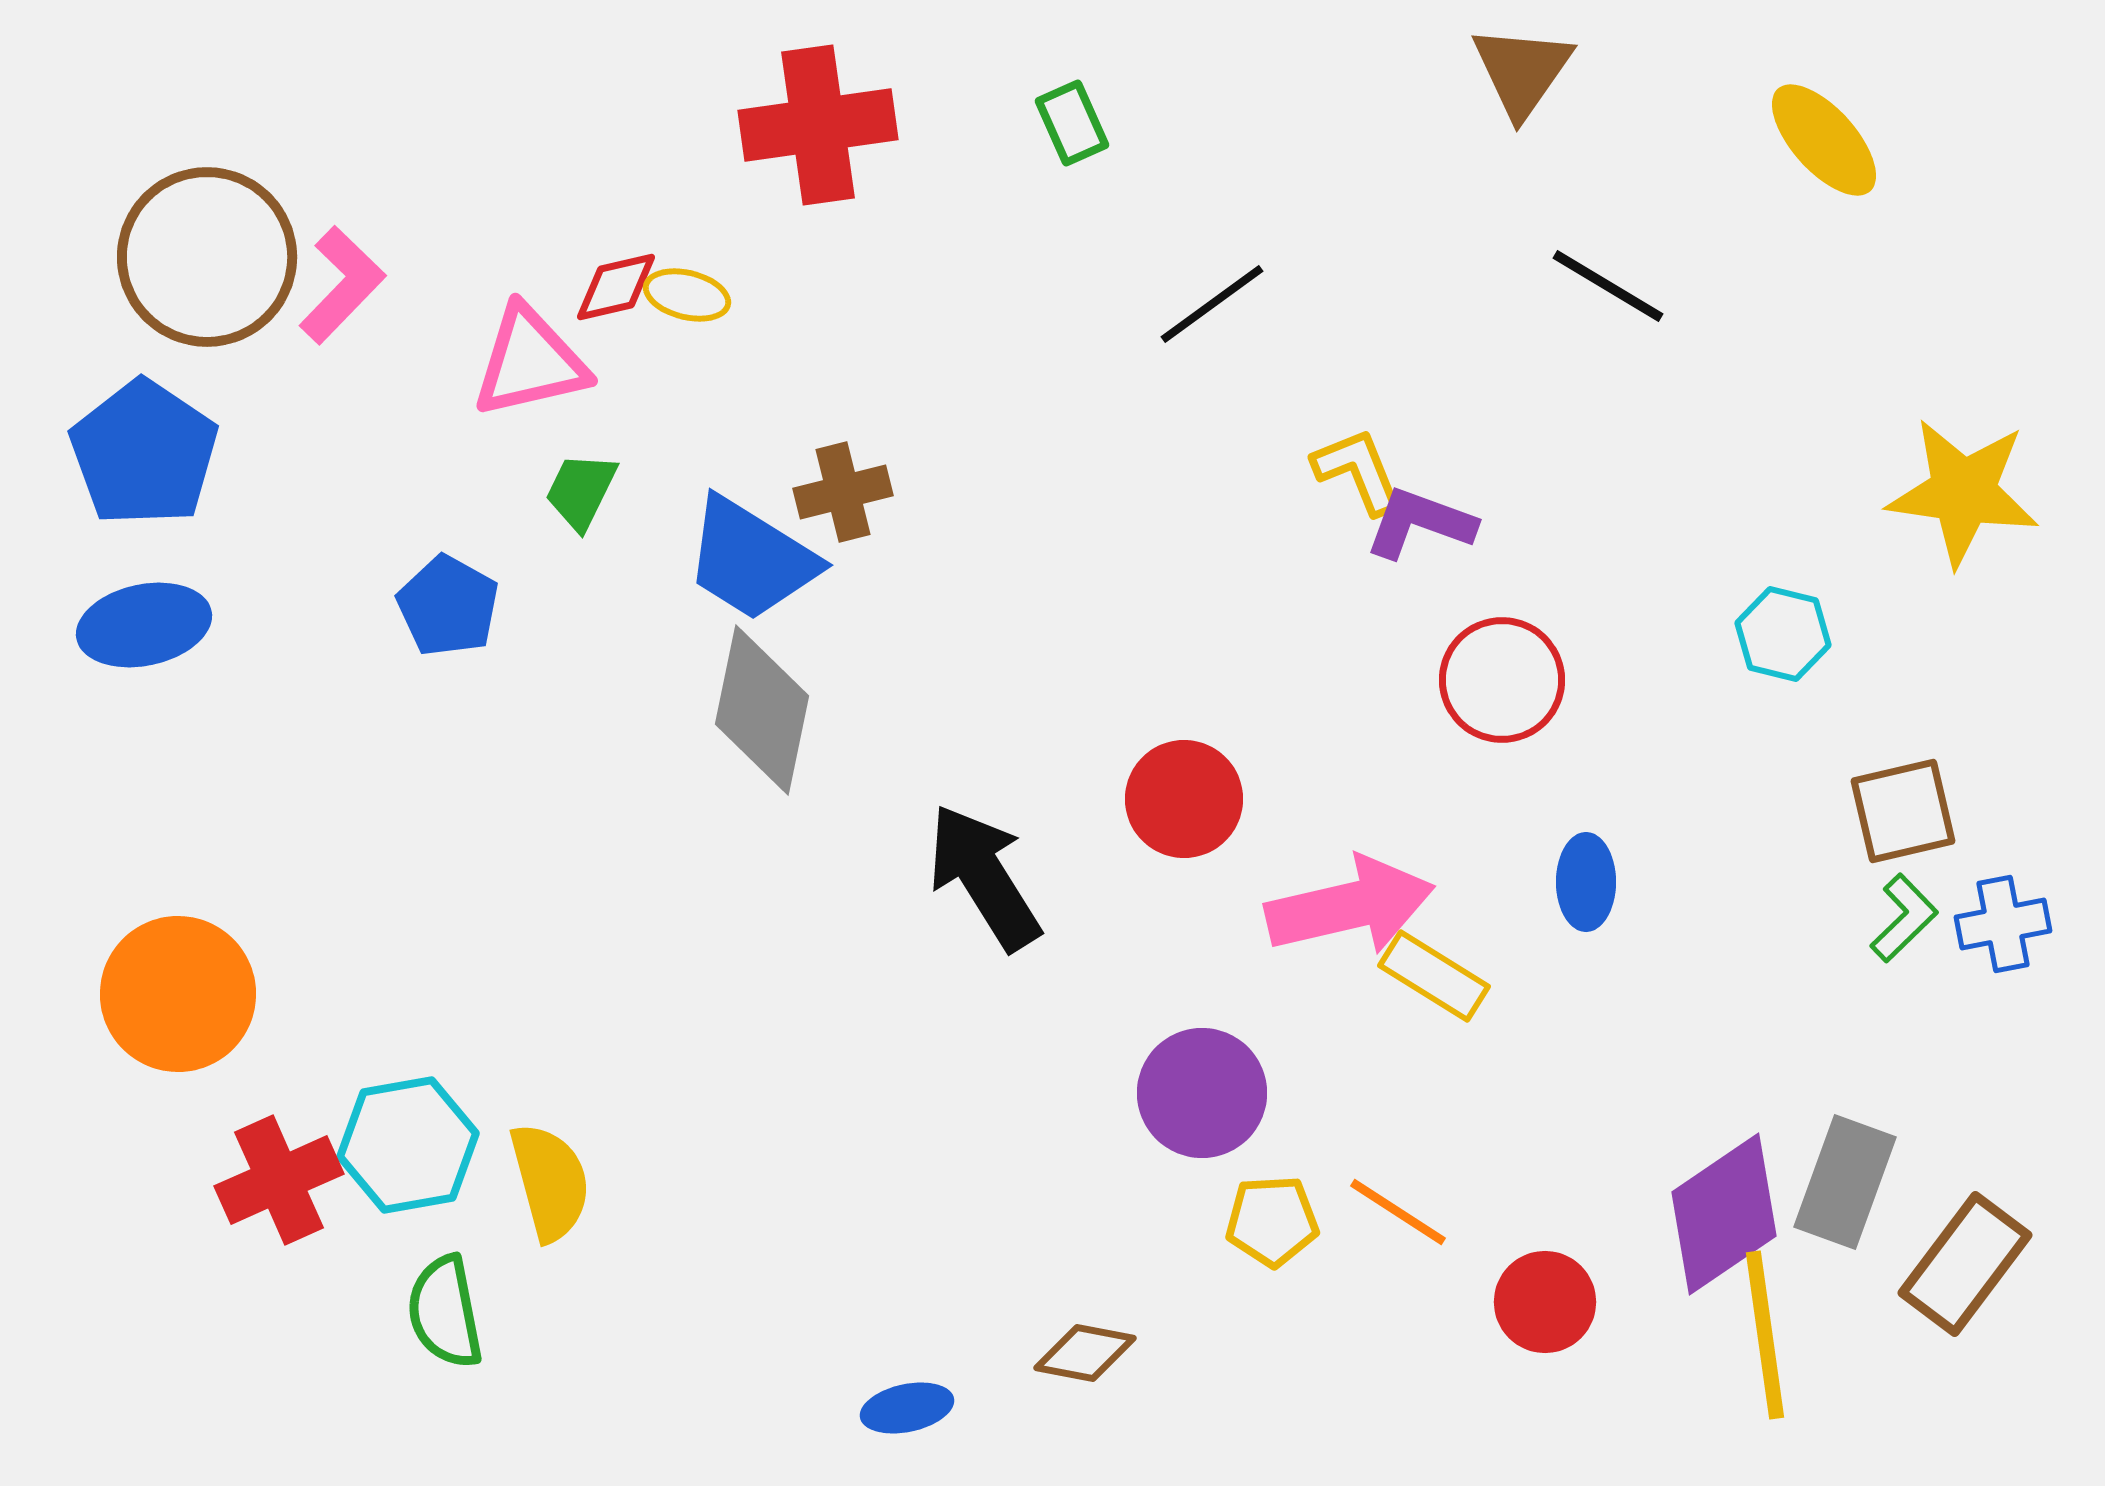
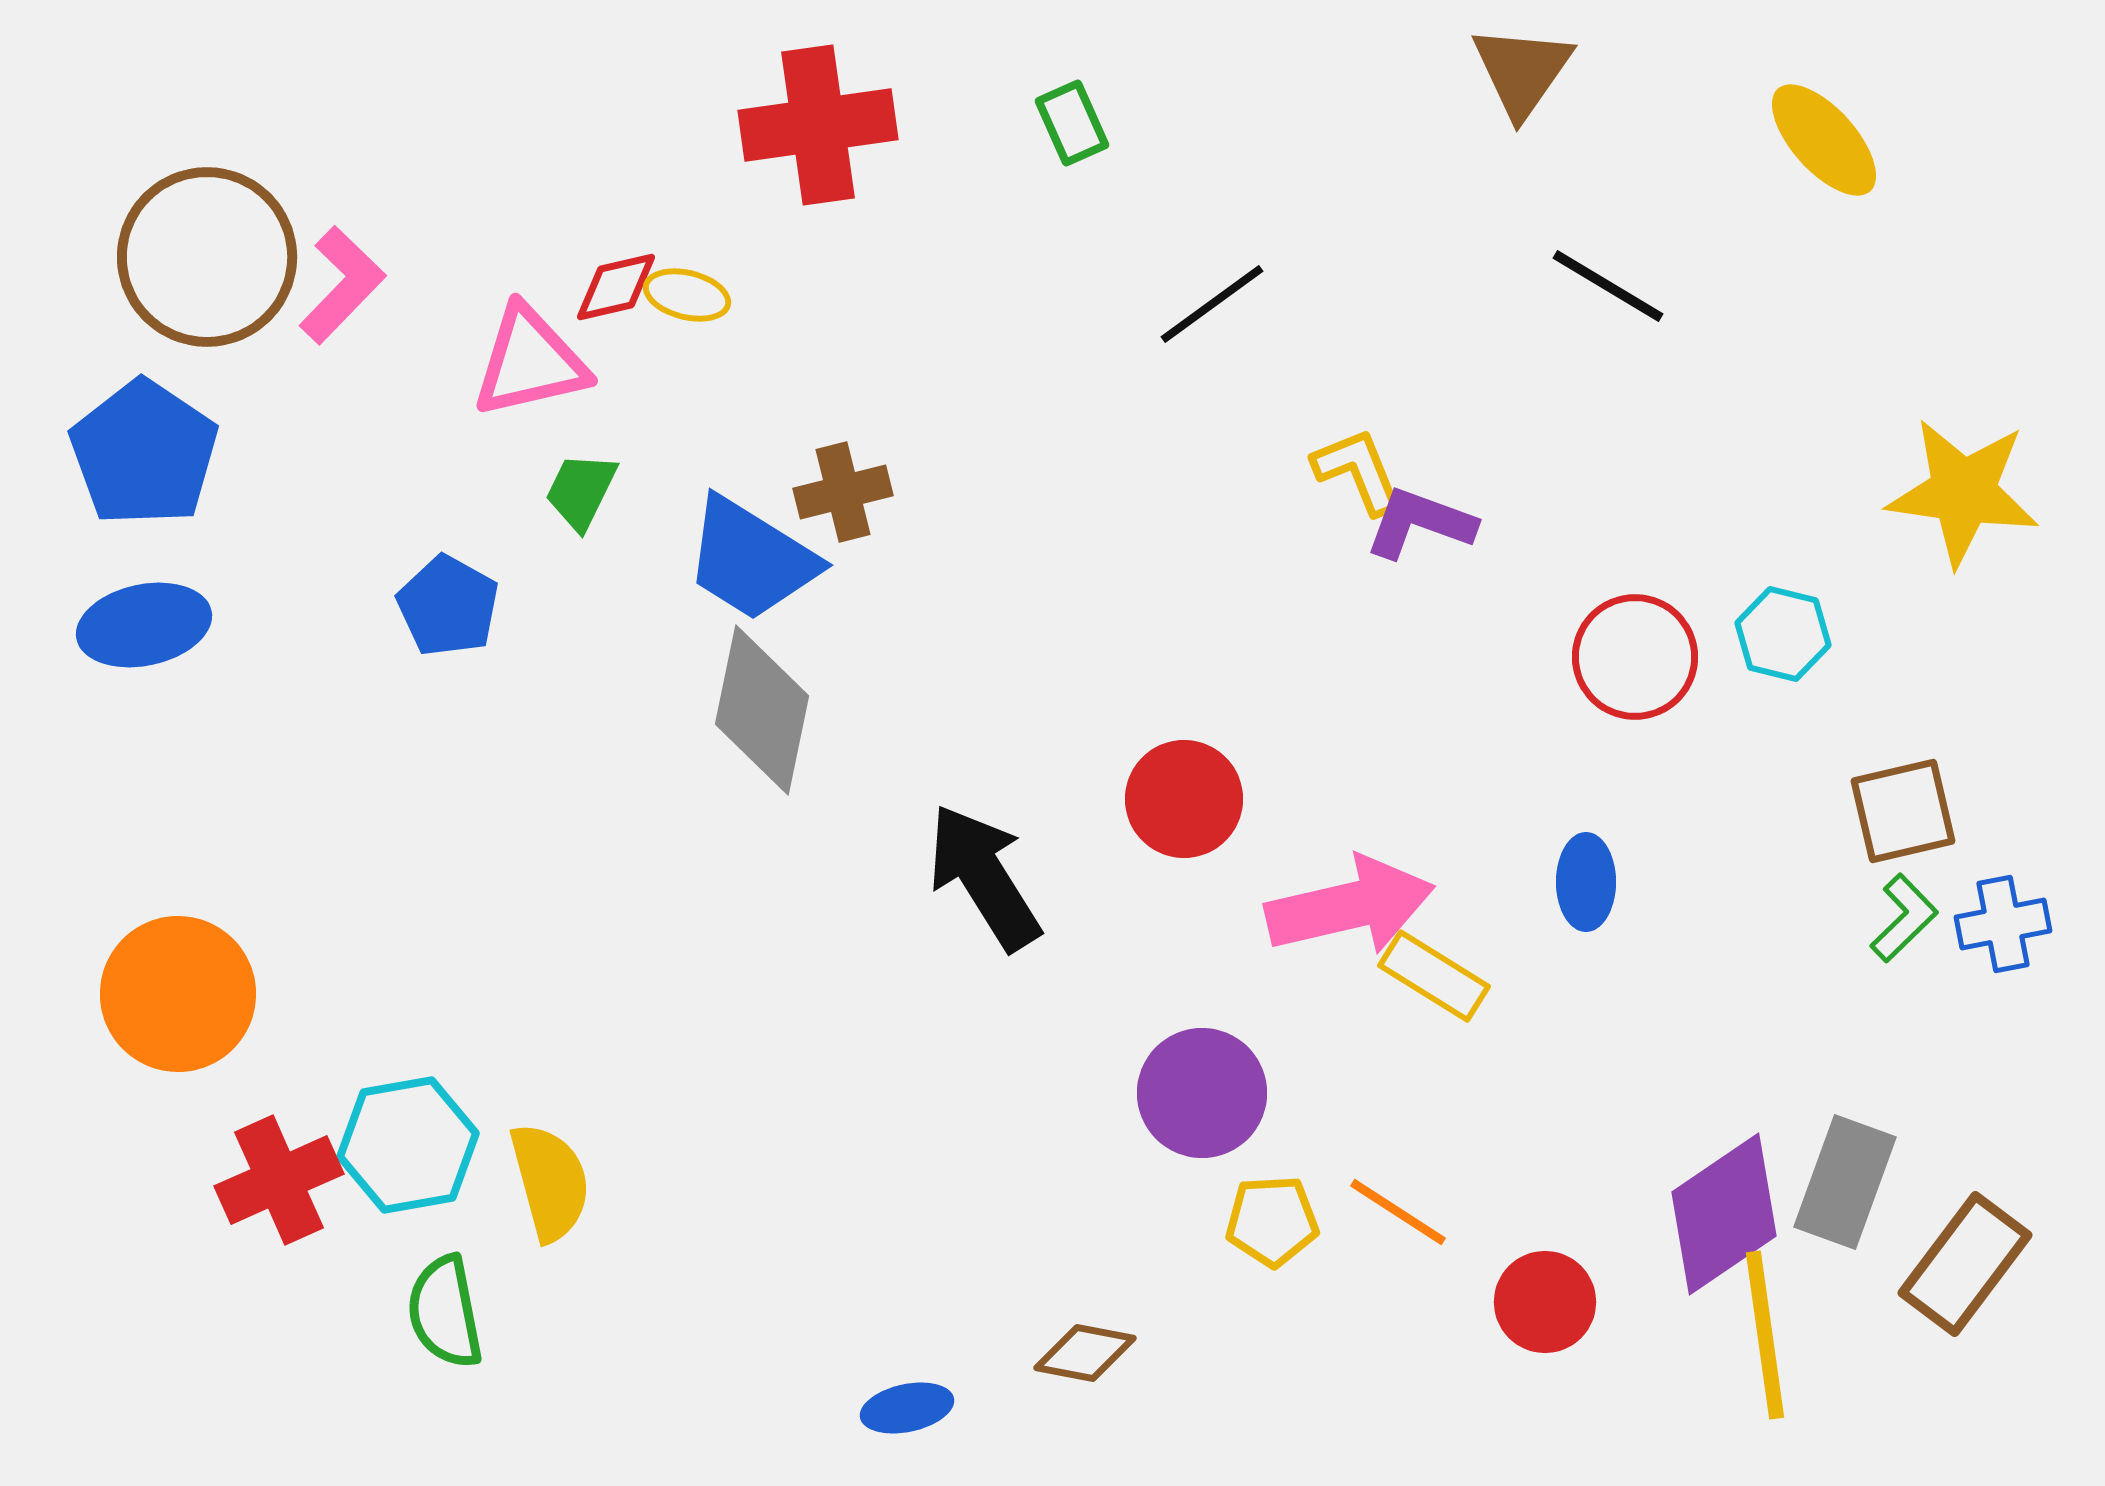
red circle at (1502, 680): moved 133 px right, 23 px up
